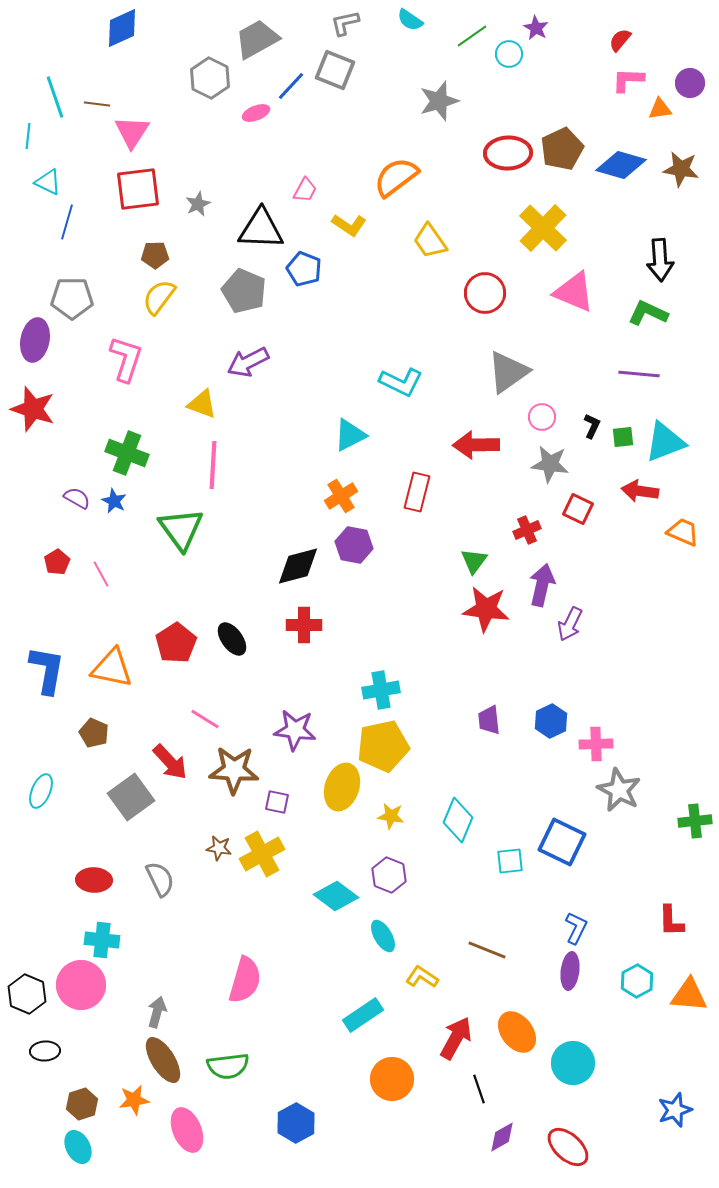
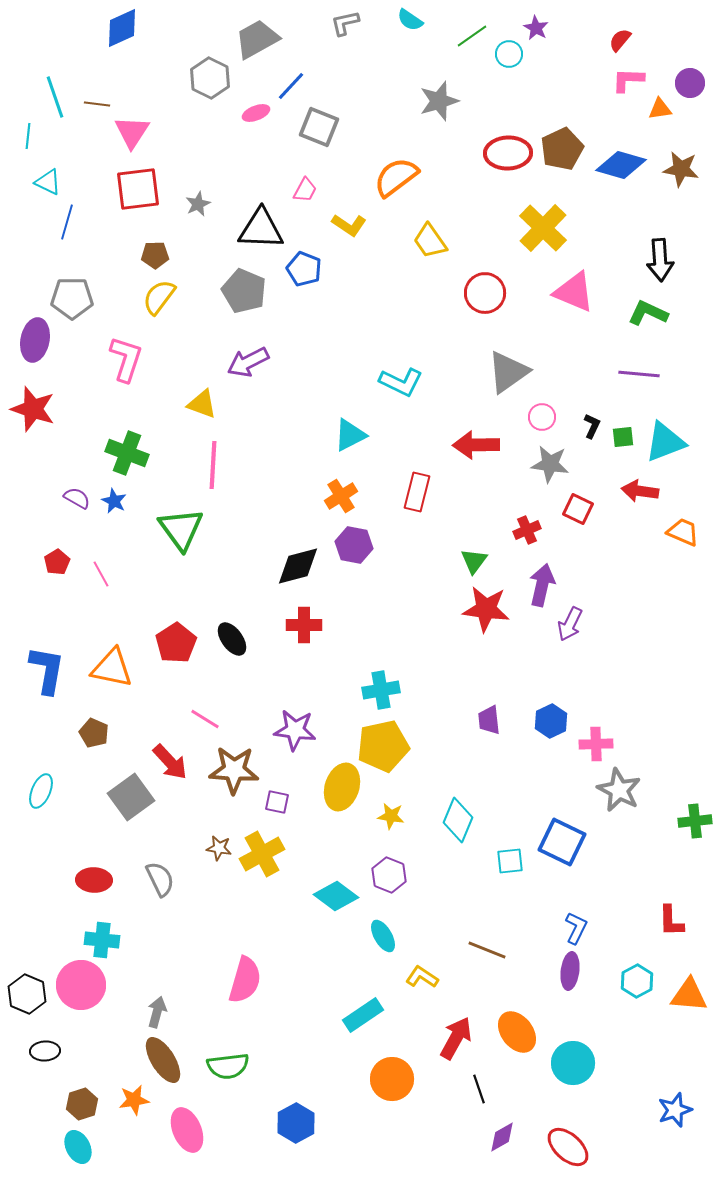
gray square at (335, 70): moved 16 px left, 57 px down
